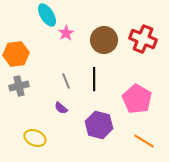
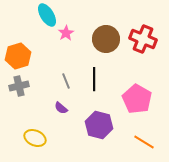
brown circle: moved 2 px right, 1 px up
orange hexagon: moved 2 px right, 2 px down; rotated 10 degrees counterclockwise
orange line: moved 1 px down
